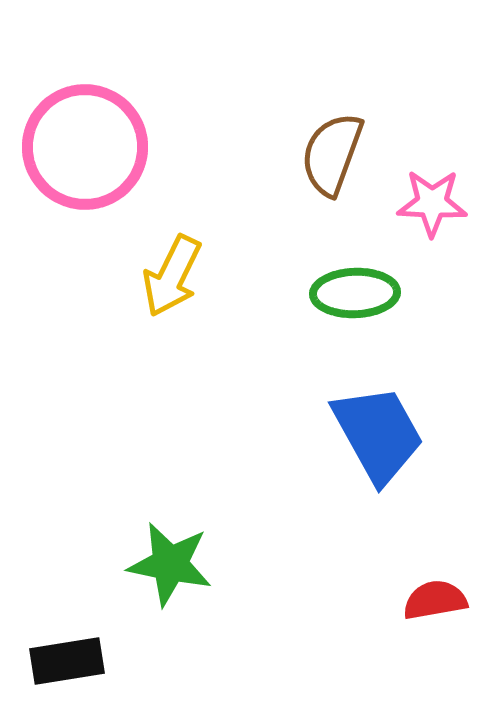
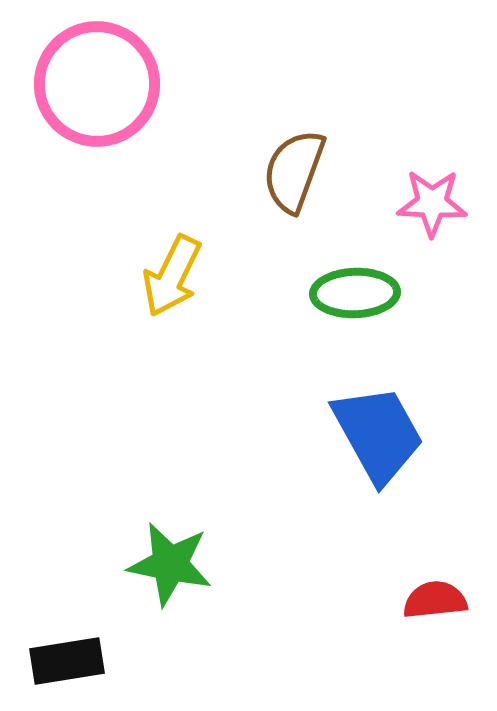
pink circle: moved 12 px right, 63 px up
brown semicircle: moved 38 px left, 17 px down
red semicircle: rotated 4 degrees clockwise
